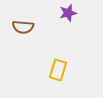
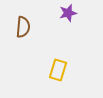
brown semicircle: rotated 90 degrees counterclockwise
